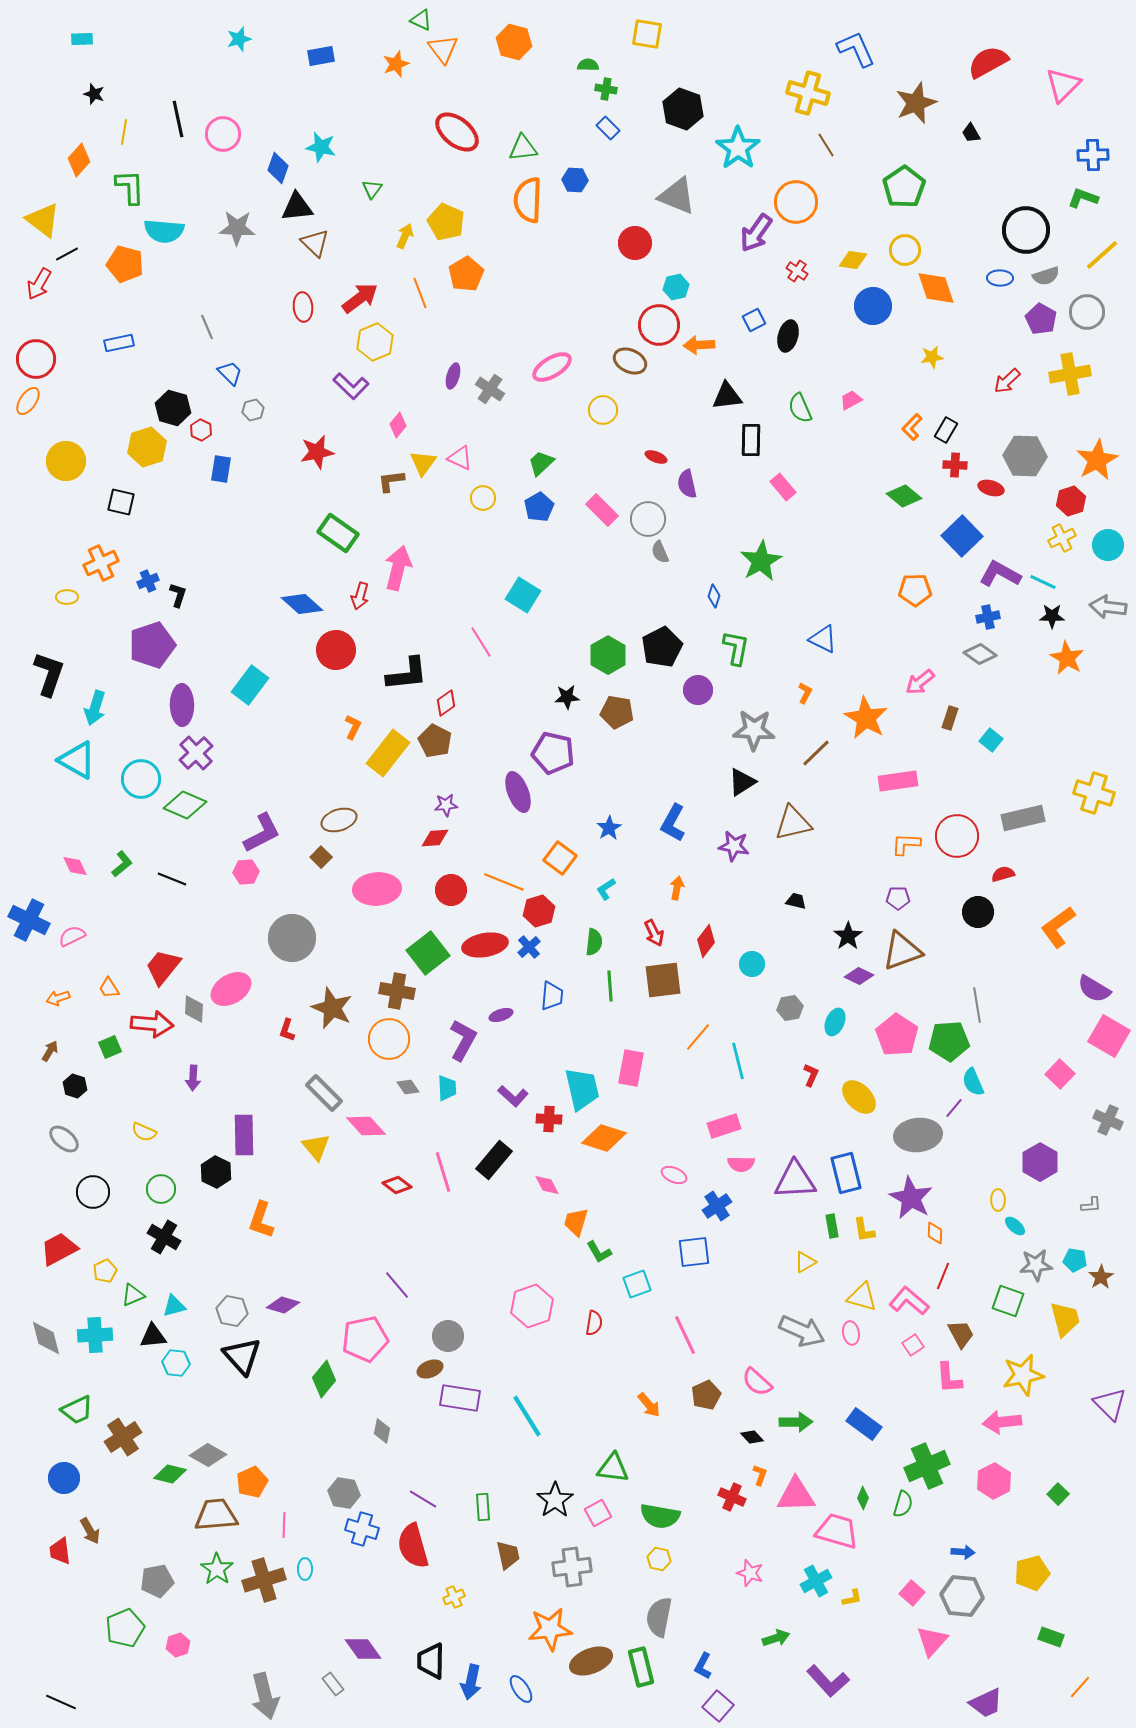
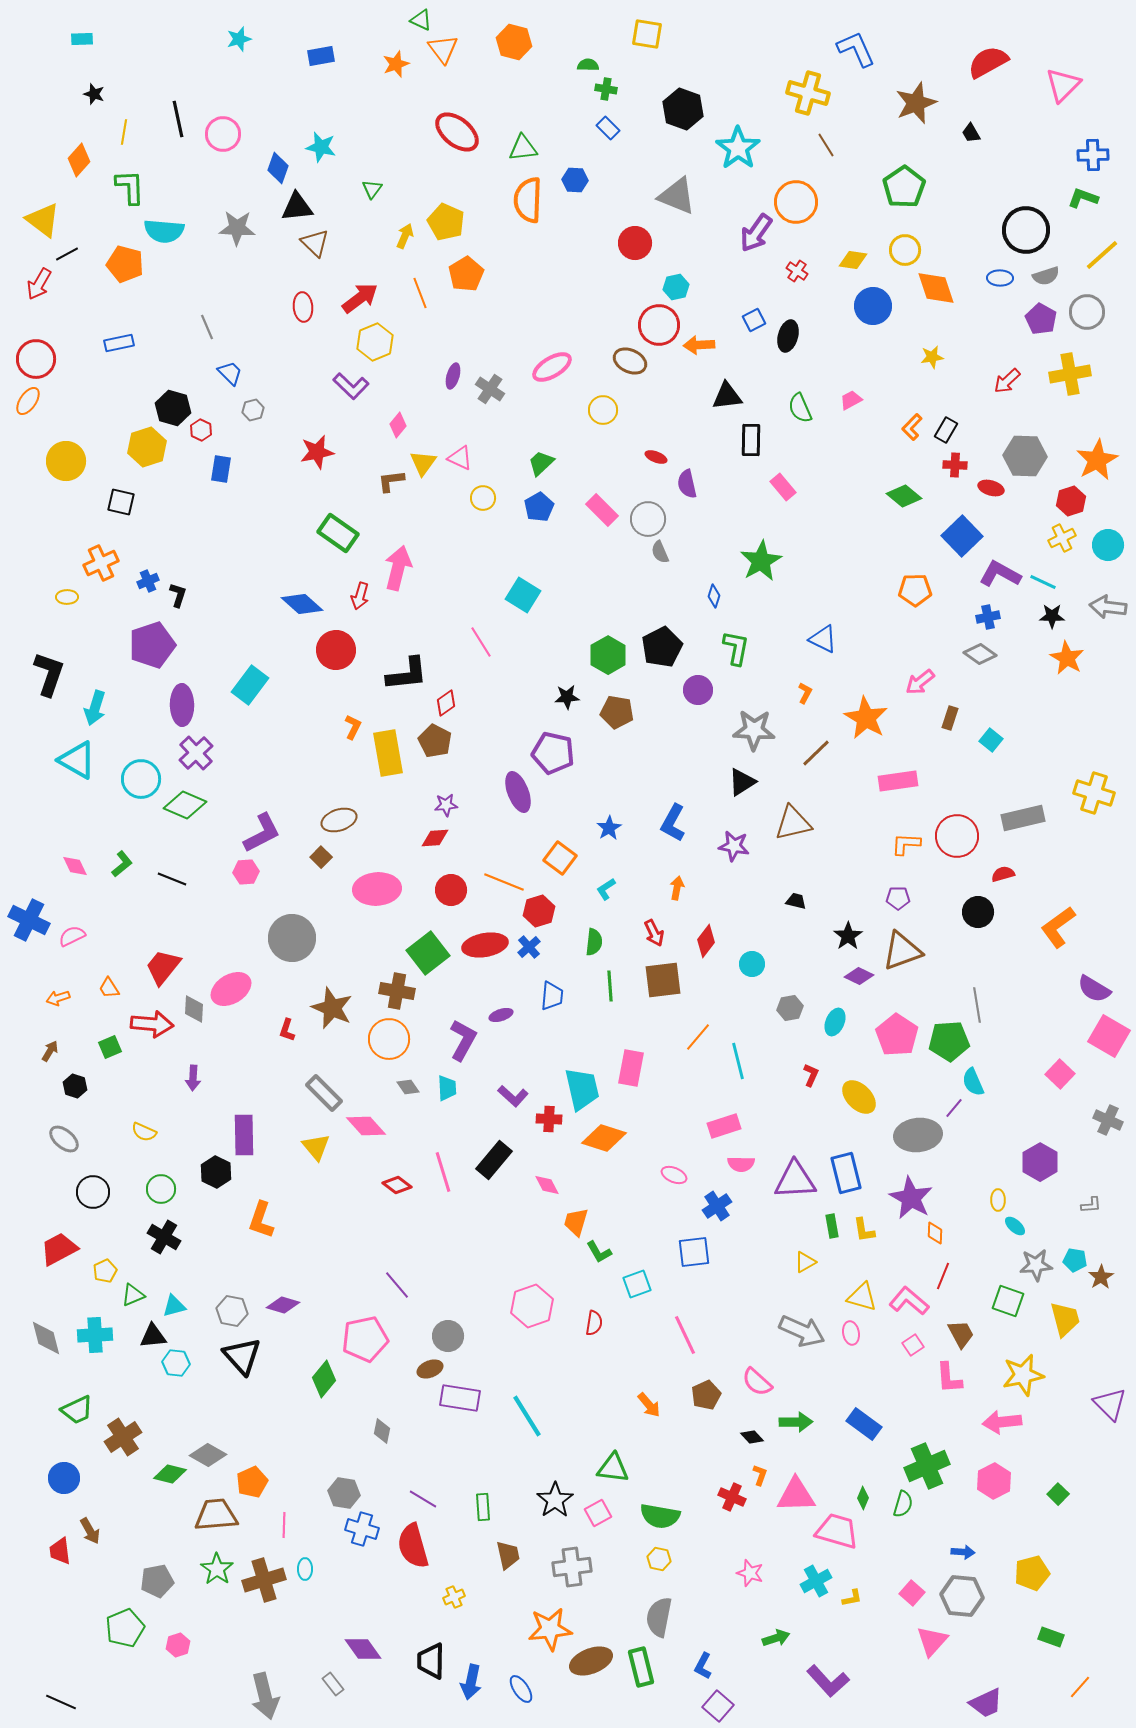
yellow rectangle at (388, 753): rotated 48 degrees counterclockwise
